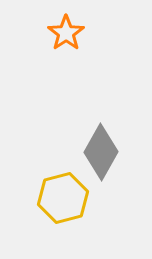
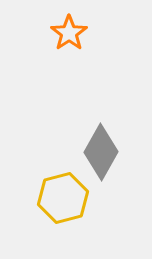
orange star: moved 3 px right
